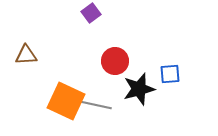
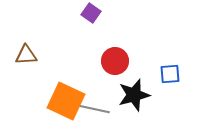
purple square: rotated 18 degrees counterclockwise
black star: moved 5 px left, 6 px down
gray line: moved 2 px left, 4 px down
